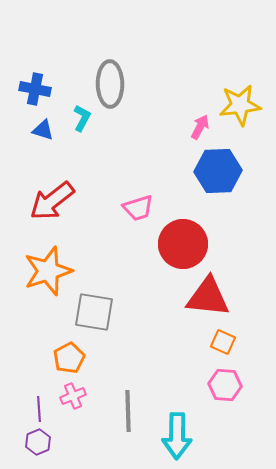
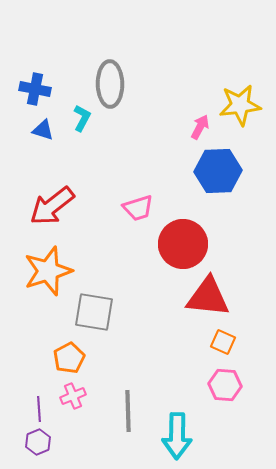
red arrow: moved 5 px down
